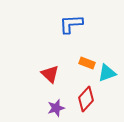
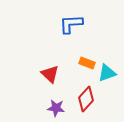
purple star: rotated 24 degrees clockwise
